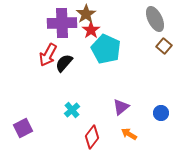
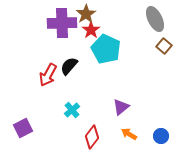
red arrow: moved 20 px down
black semicircle: moved 5 px right, 3 px down
blue circle: moved 23 px down
